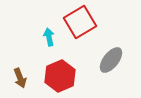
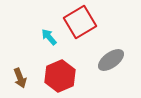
cyan arrow: rotated 30 degrees counterclockwise
gray ellipse: rotated 16 degrees clockwise
